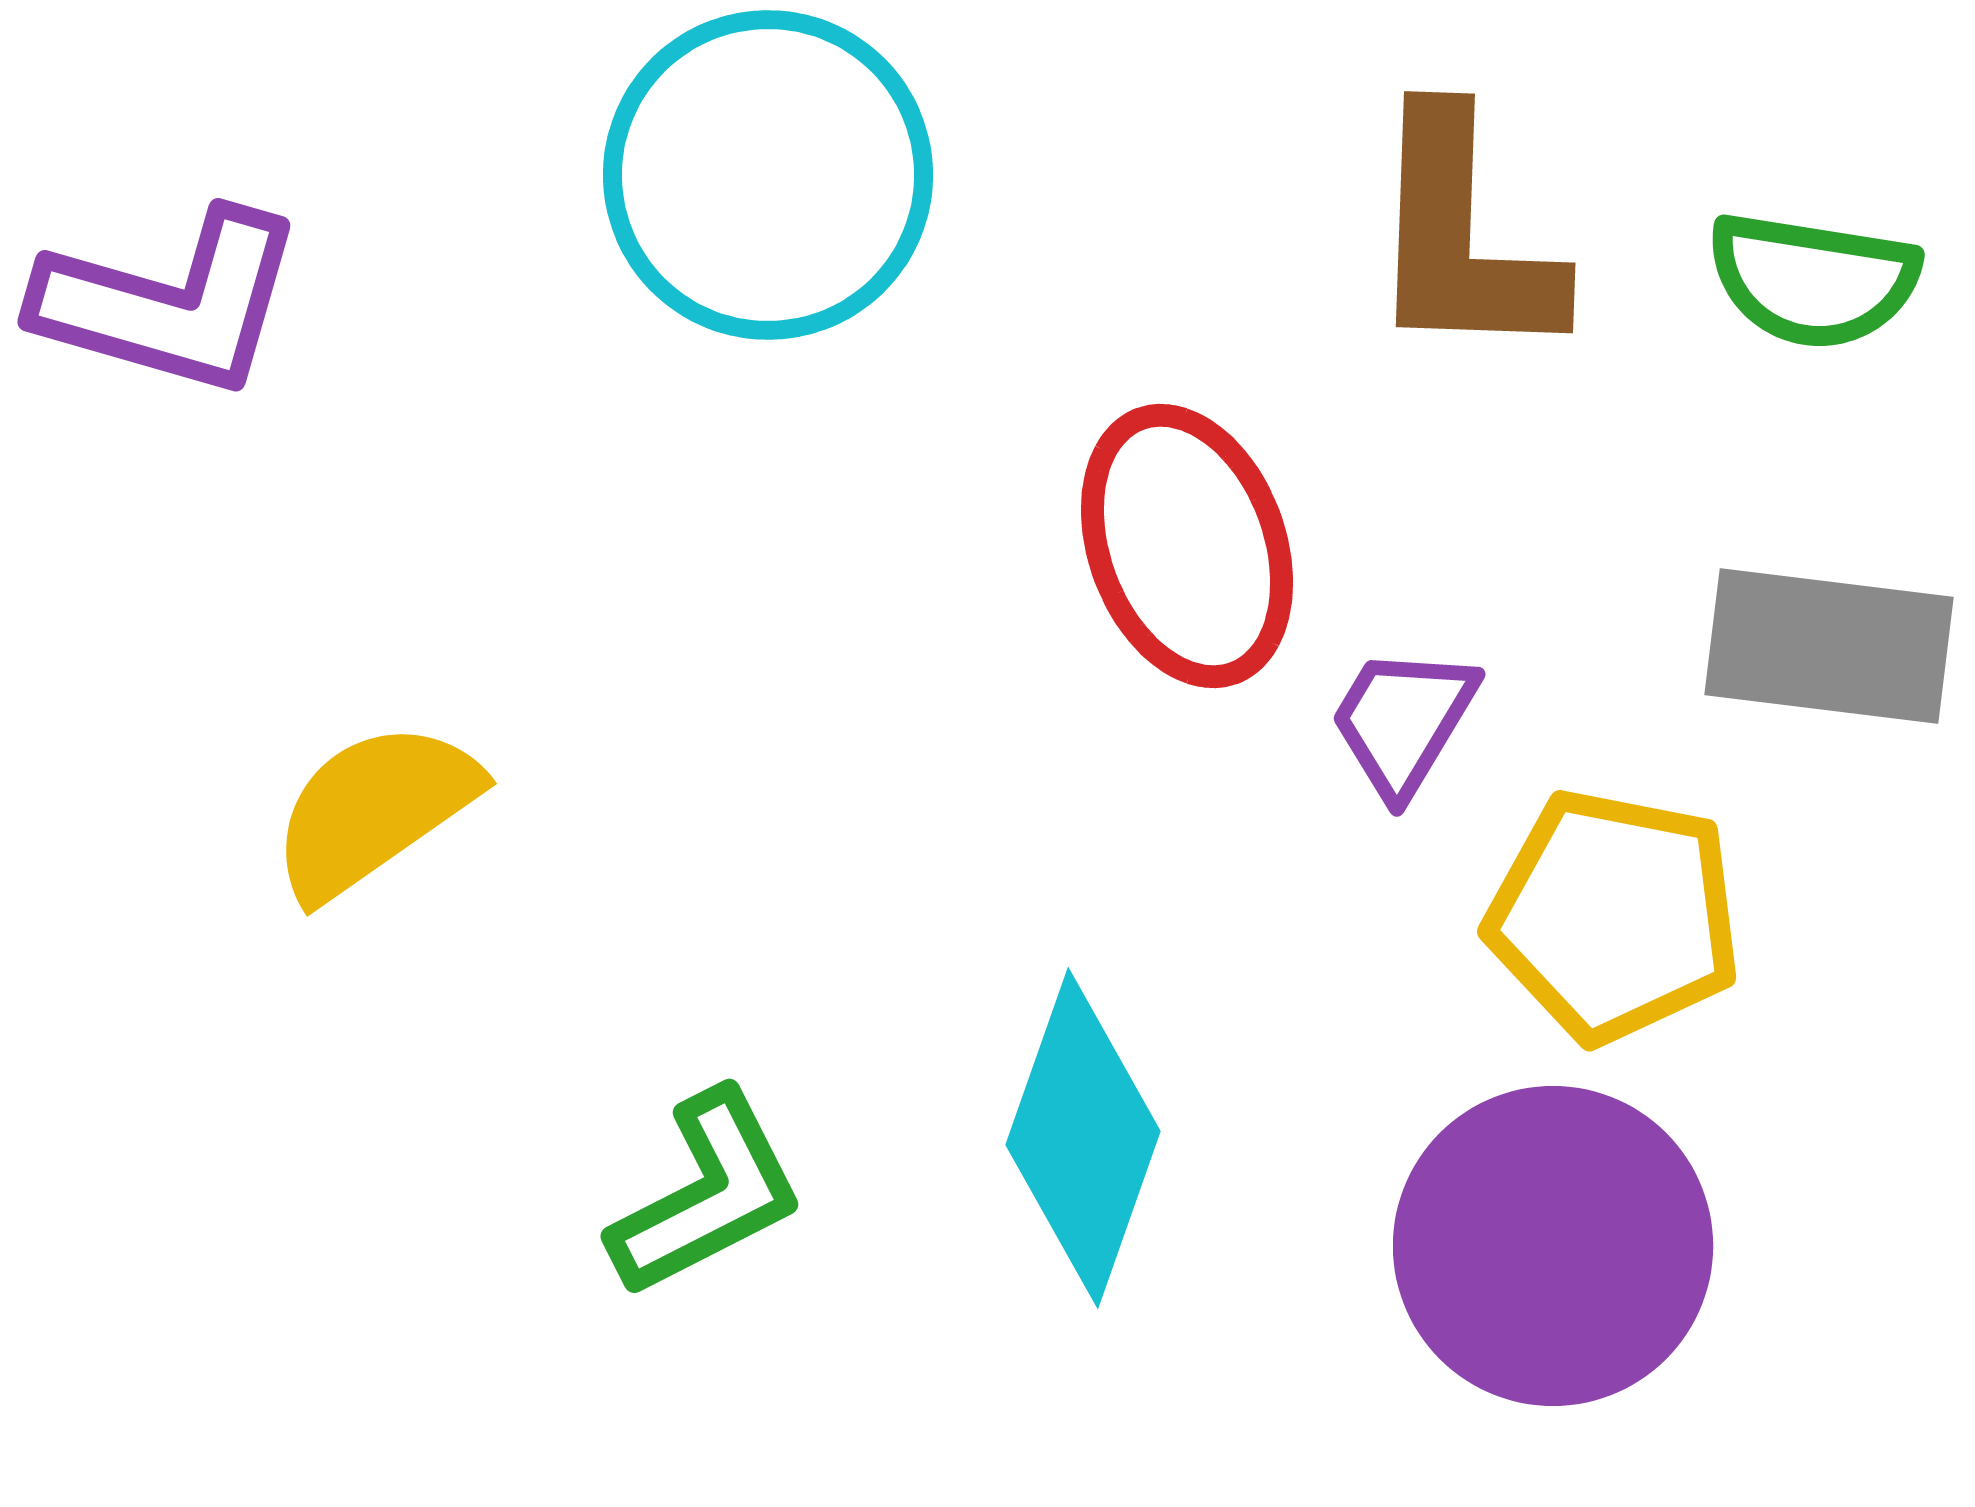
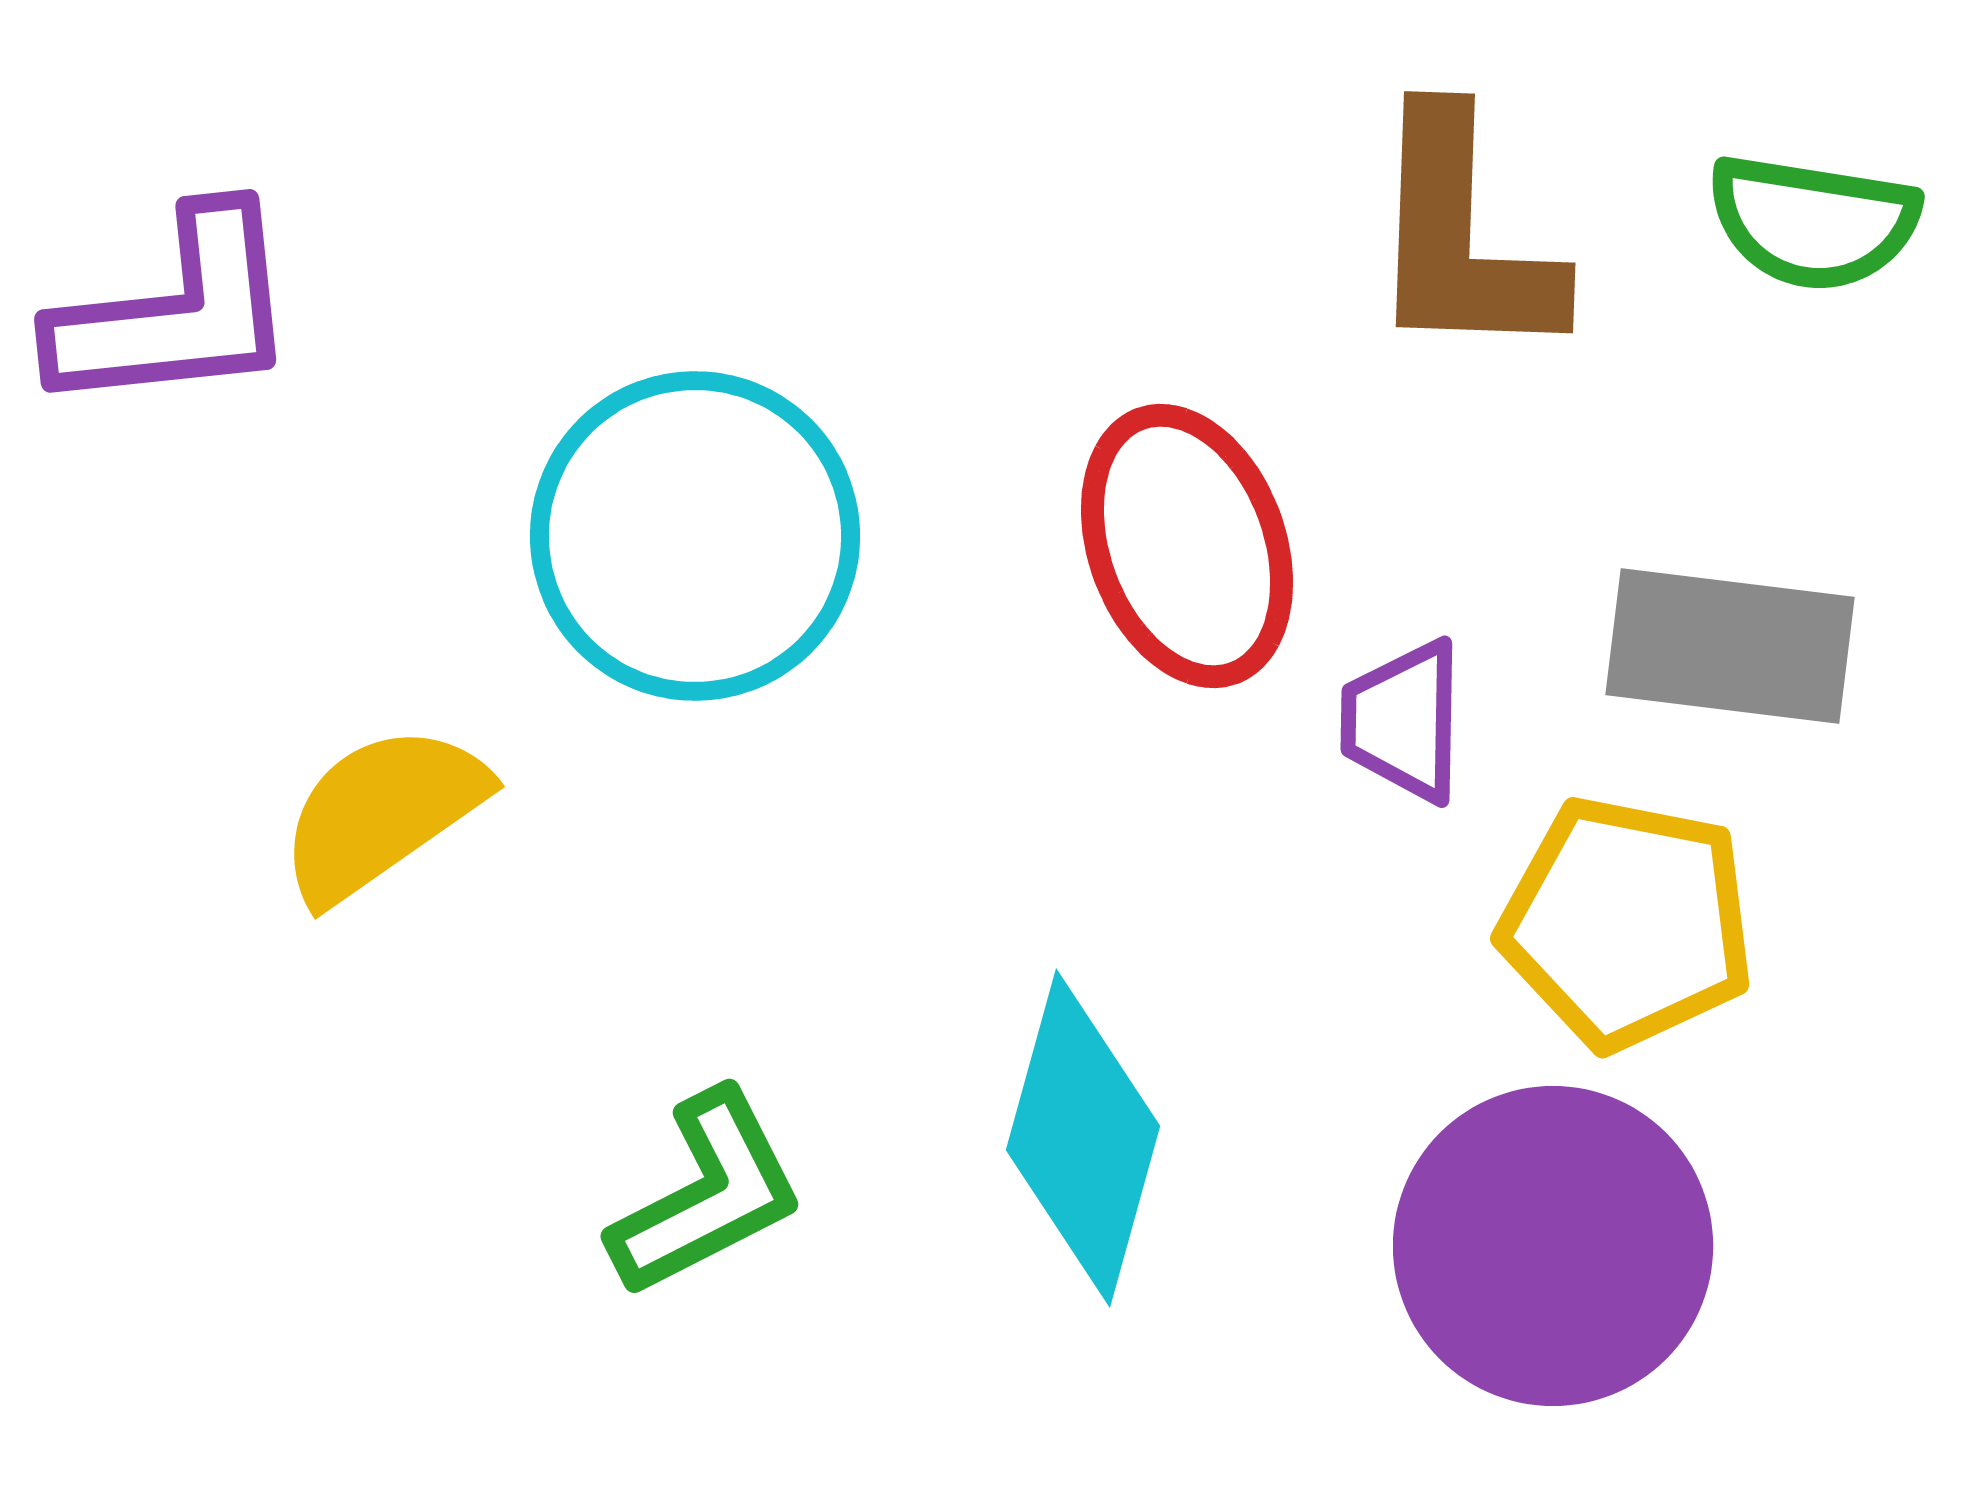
cyan circle: moved 73 px left, 361 px down
green semicircle: moved 58 px up
purple L-shape: moved 6 px right, 9 px down; rotated 22 degrees counterclockwise
gray rectangle: moved 99 px left
purple trapezoid: rotated 30 degrees counterclockwise
yellow semicircle: moved 8 px right, 3 px down
yellow pentagon: moved 13 px right, 7 px down
cyan diamond: rotated 4 degrees counterclockwise
